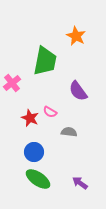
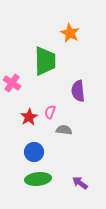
orange star: moved 6 px left, 3 px up
green trapezoid: rotated 12 degrees counterclockwise
pink cross: rotated 18 degrees counterclockwise
purple semicircle: rotated 30 degrees clockwise
pink semicircle: rotated 80 degrees clockwise
red star: moved 1 px left, 1 px up; rotated 18 degrees clockwise
gray semicircle: moved 5 px left, 2 px up
green ellipse: rotated 40 degrees counterclockwise
